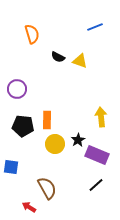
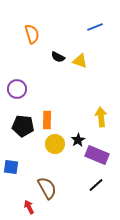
red arrow: rotated 32 degrees clockwise
